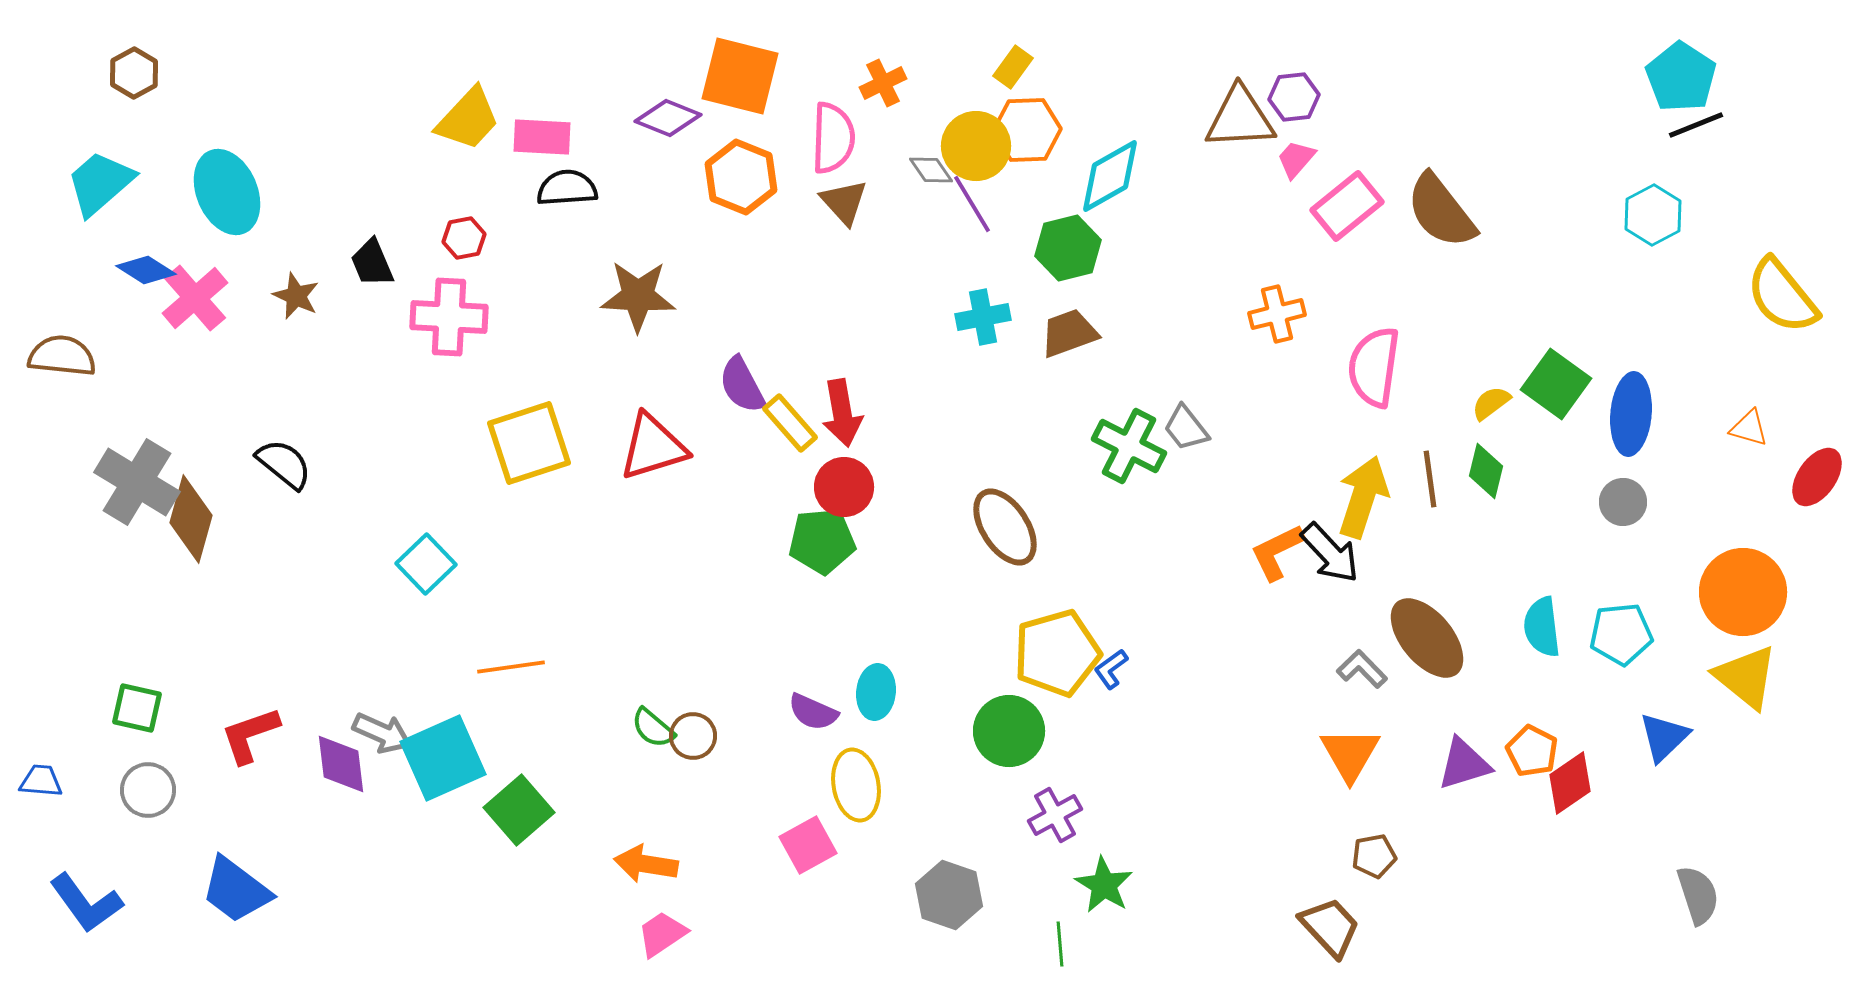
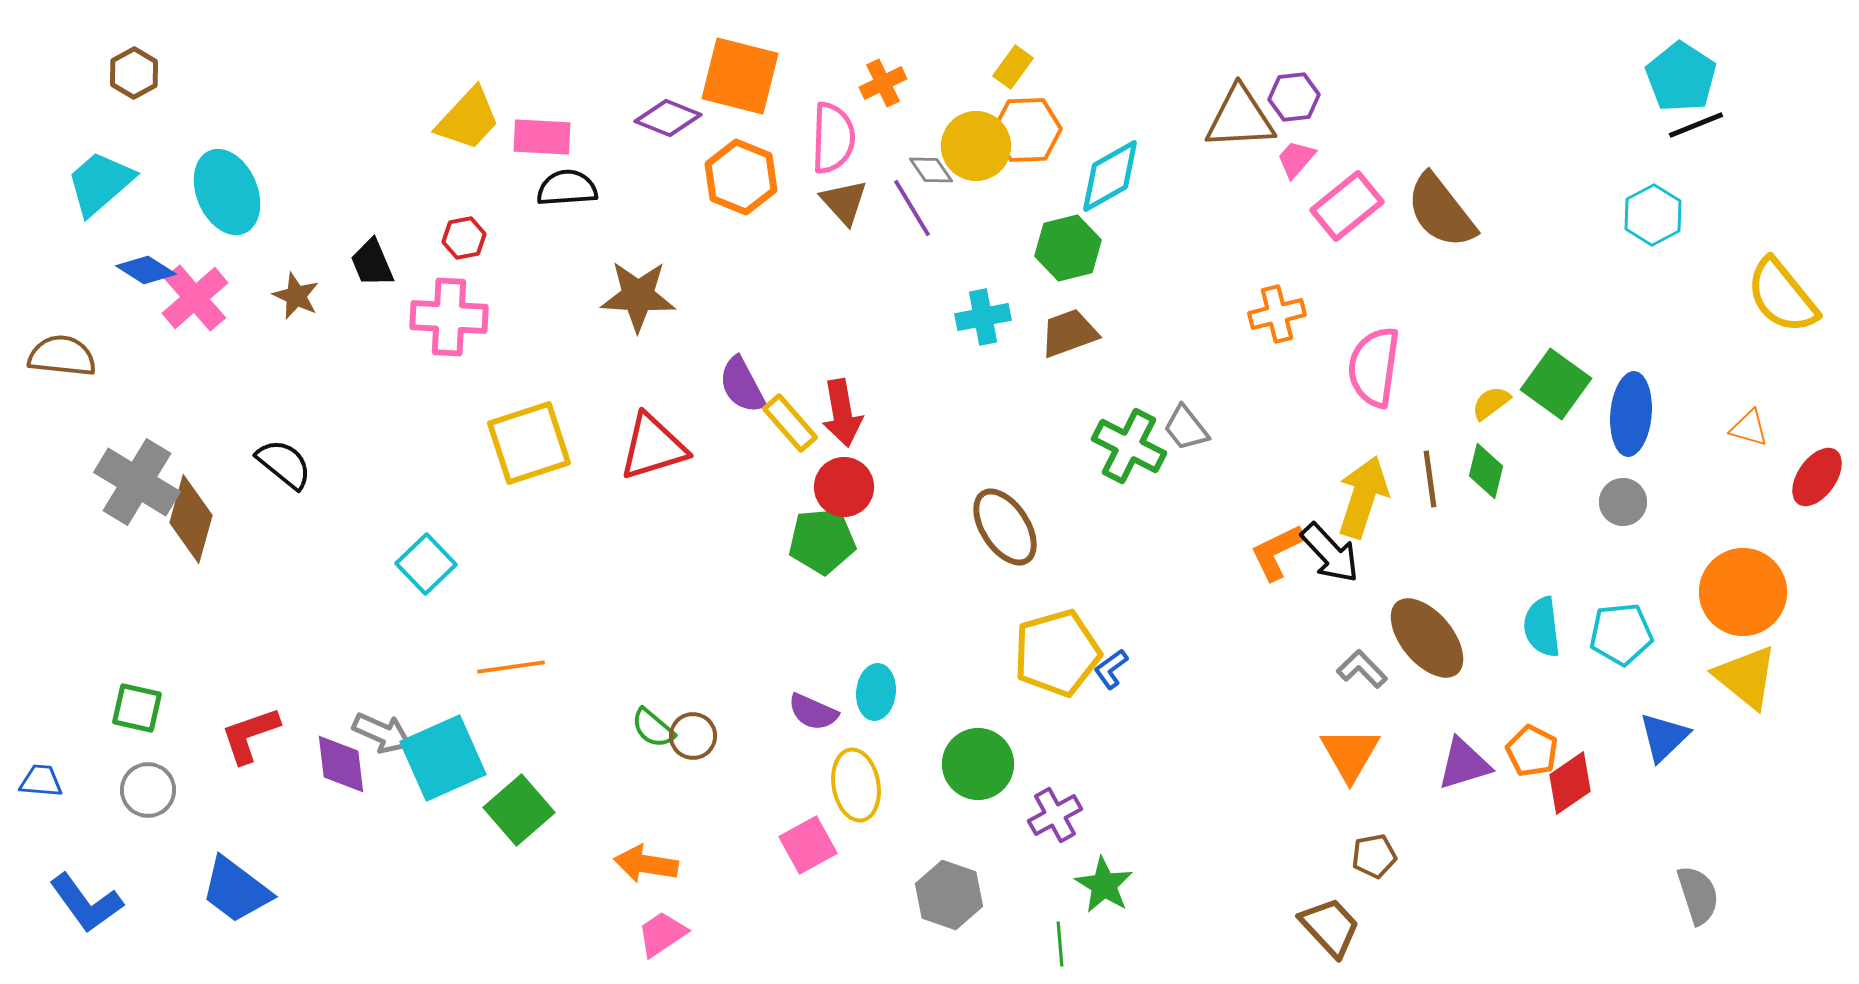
purple line at (972, 204): moved 60 px left, 4 px down
green circle at (1009, 731): moved 31 px left, 33 px down
